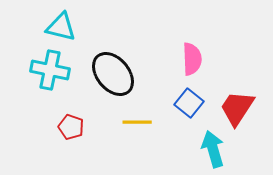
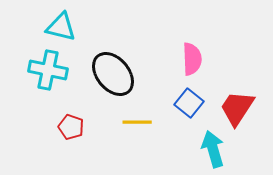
cyan cross: moved 2 px left
